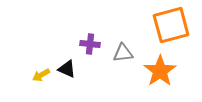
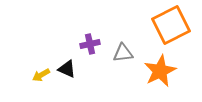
orange square: rotated 12 degrees counterclockwise
purple cross: rotated 18 degrees counterclockwise
orange star: rotated 8 degrees clockwise
